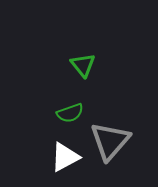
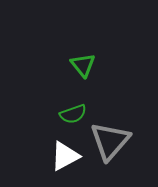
green semicircle: moved 3 px right, 1 px down
white triangle: moved 1 px up
